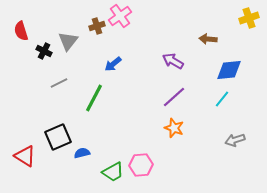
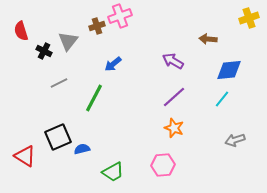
pink cross: rotated 15 degrees clockwise
blue semicircle: moved 4 px up
pink hexagon: moved 22 px right
